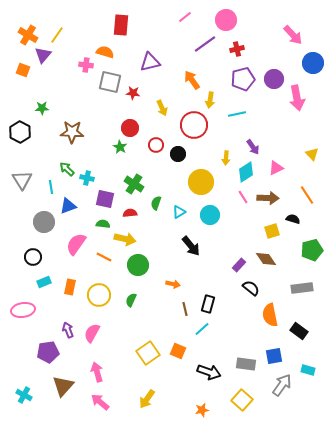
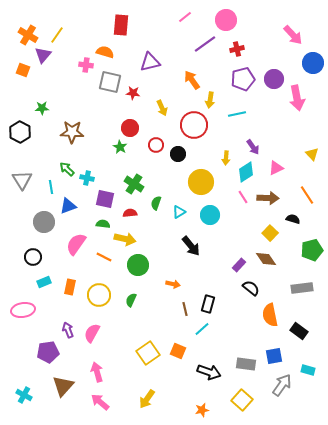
yellow square at (272, 231): moved 2 px left, 2 px down; rotated 28 degrees counterclockwise
